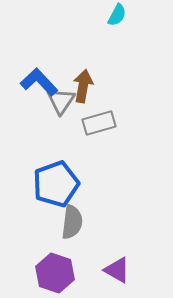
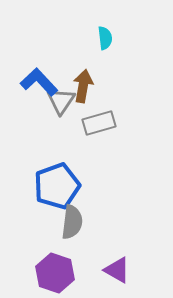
cyan semicircle: moved 12 px left, 23 px down; rotated 35 degrees counterclockwise
blue pentagon: moved 1 px right, 2 px down
